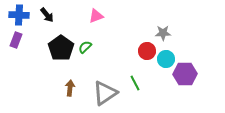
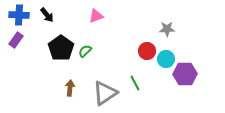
gray star: moved 4 px right, 4 px up
purple rectangle: rotated 14 degrees clockwise
green semicircle: moved 4 px down
